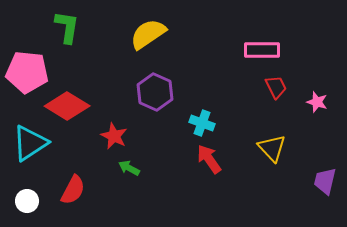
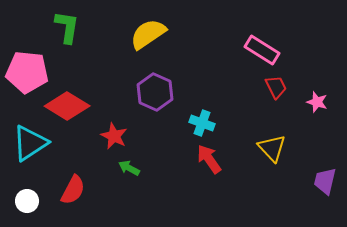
pink rectangle: rotated 32 degrees clockwise
